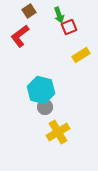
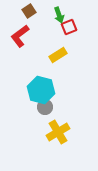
yellow rectangle: moved 23 px left
